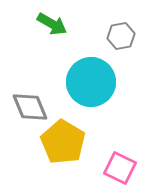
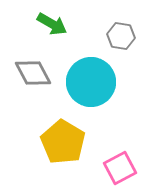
gray hexagon: rotated 20 degrees clockwise
gray diamond: moved 3 px right, 34 px up; rotated 6 degrees counterclockwise
pink square: rotated 36 degrees clockwise
